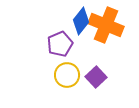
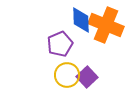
blue diamond: moved 1 px up; rotated 40 degrees counterclockwise
purple square: moved 9 px left
